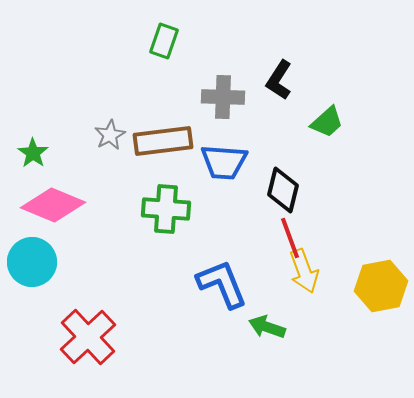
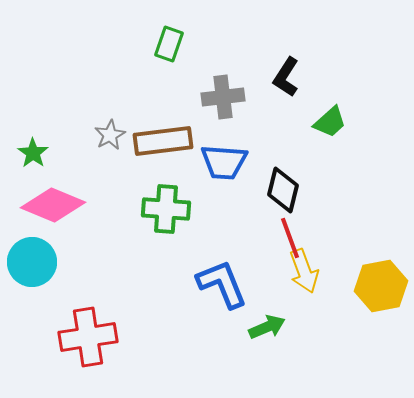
green rectangle: moved 5 px right, 3 px down
black L-shape: moved 7 px right, 3 px up
gray cross: rotated 9 degrees counterclockwise
green trapezoid: moved 3 px right
green arrow: rotated 138 degrees clockwise
red cross: rotated 34 degrees clockwise
